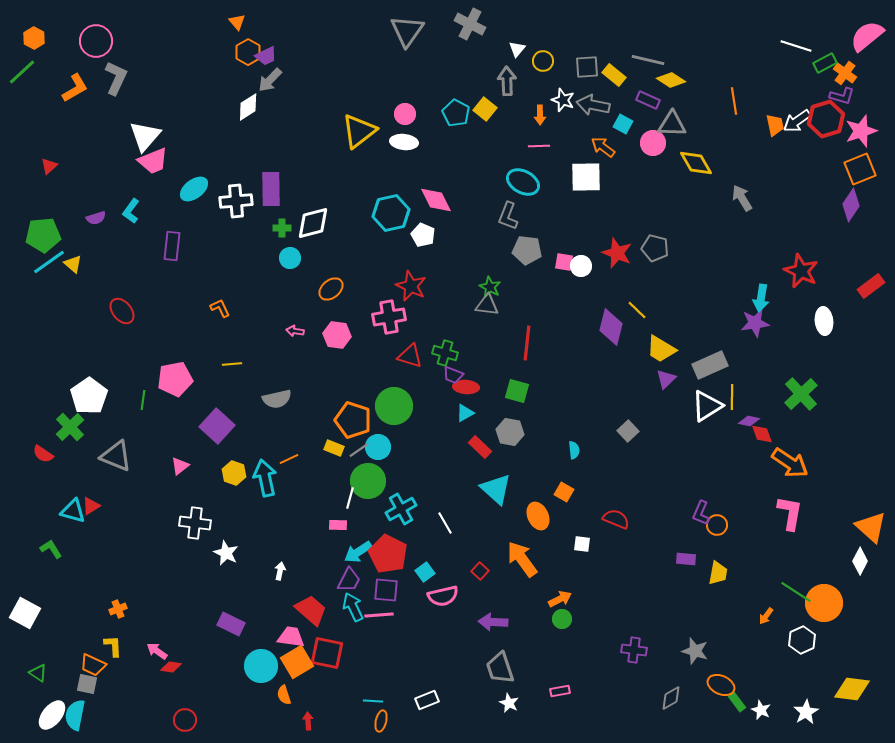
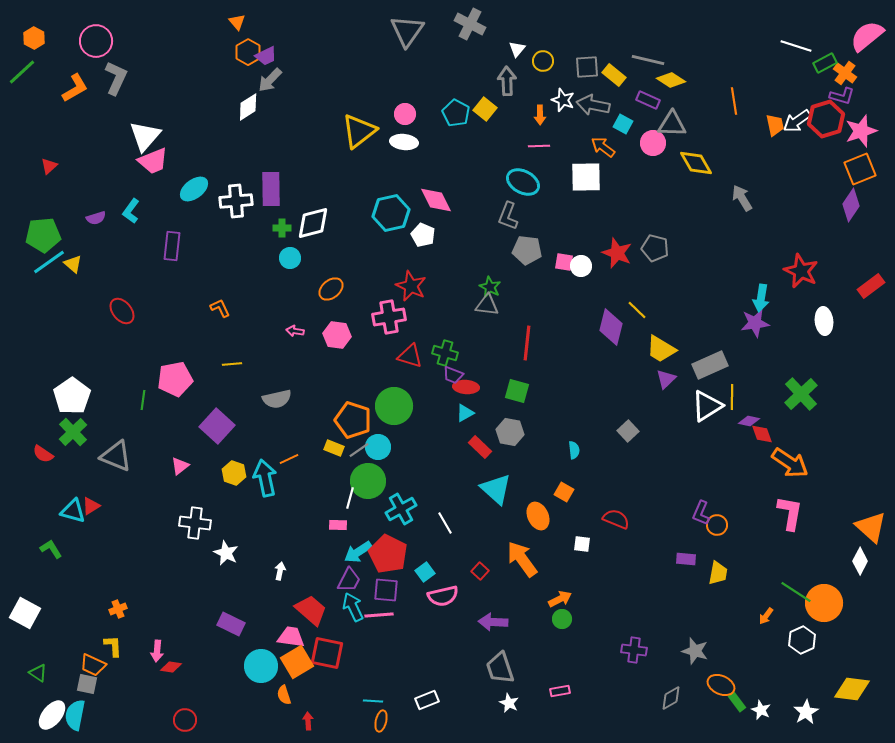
white pentagon at (89, 396): moved 17 px left
green cross at (70, 427): moved 3 px right, 5 px down
pink arrow at (157, 651): rotated 120 degrees counterclockwise
